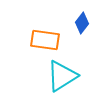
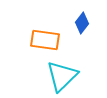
cyan triangle: rotated 12 degrees counterclockwise
